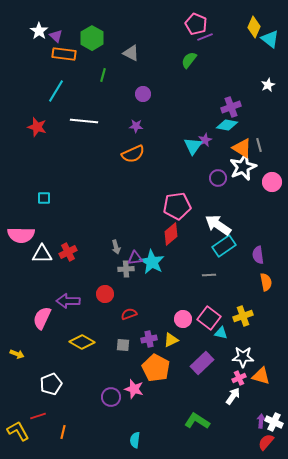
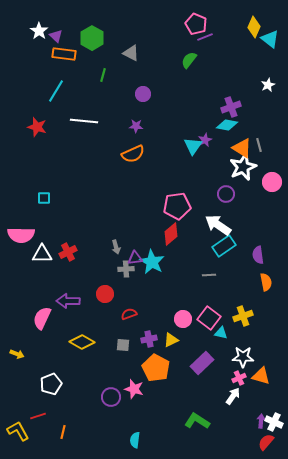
purple circle at (218, 178): moved 8 px right, 16 px down
